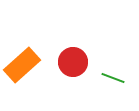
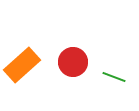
green line: moved 1 px right, 1 px up
